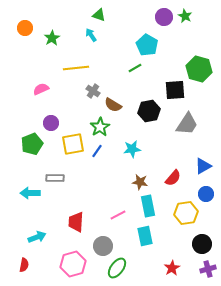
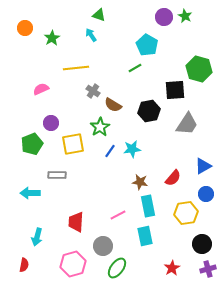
blue line at (97, 151): moved 13 px right
gray rectangle at (55, 178): moved 2 px right, 3 px up
cyan arrow at (37, 237): rotated 126 degrees clockwise
